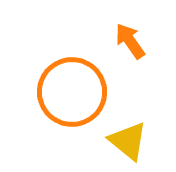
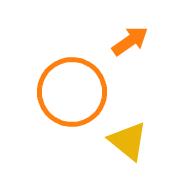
orange arrow: rotated 90 degrees clockwise
